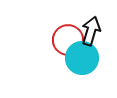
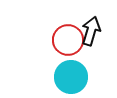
cyan circle: moved 11 px left, 19 px down
